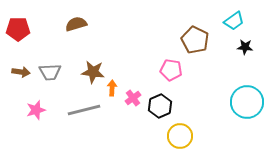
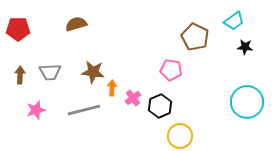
brown pentagon: moved 3 px up
brown arrow: moved 1 px left, 3 px down; rotated 96 degrees counterclockwise
